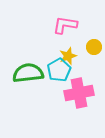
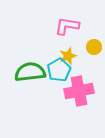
pink L-shape: moved 2 px right, 1 px down
green semicircle: moved 2 px right, 1 px up
pink cross: moved 2 px up
